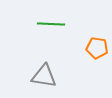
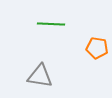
gray triangle: moved 4 px left
